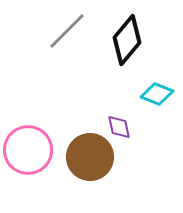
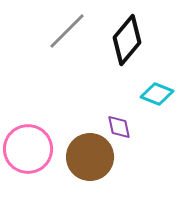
pink circle: moved 1 px up
